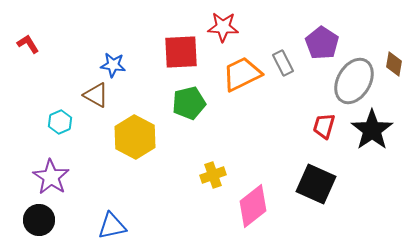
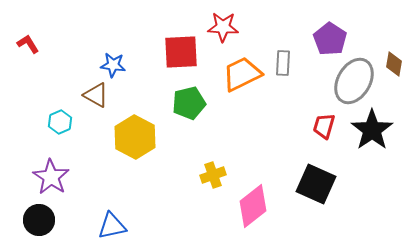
purple pentagon: moved 8 px right, 4 px up
gray rectangle: rotated 30 degrees clockwise
